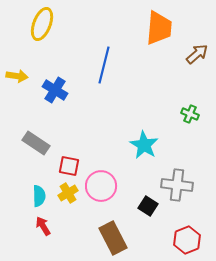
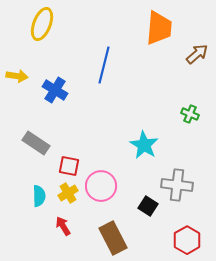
red arrow: moved 20 px right
red hexagon: rotated 8 degrees counterclockwise
